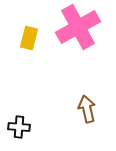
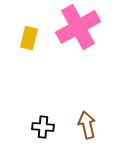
brown arrow: moved 16 px down
black cross: moved 24 px right
